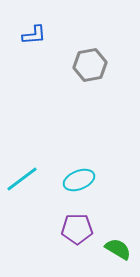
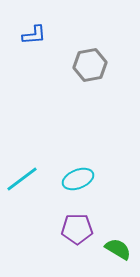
cyan ellipse: moved 1 px left, 1 px up
